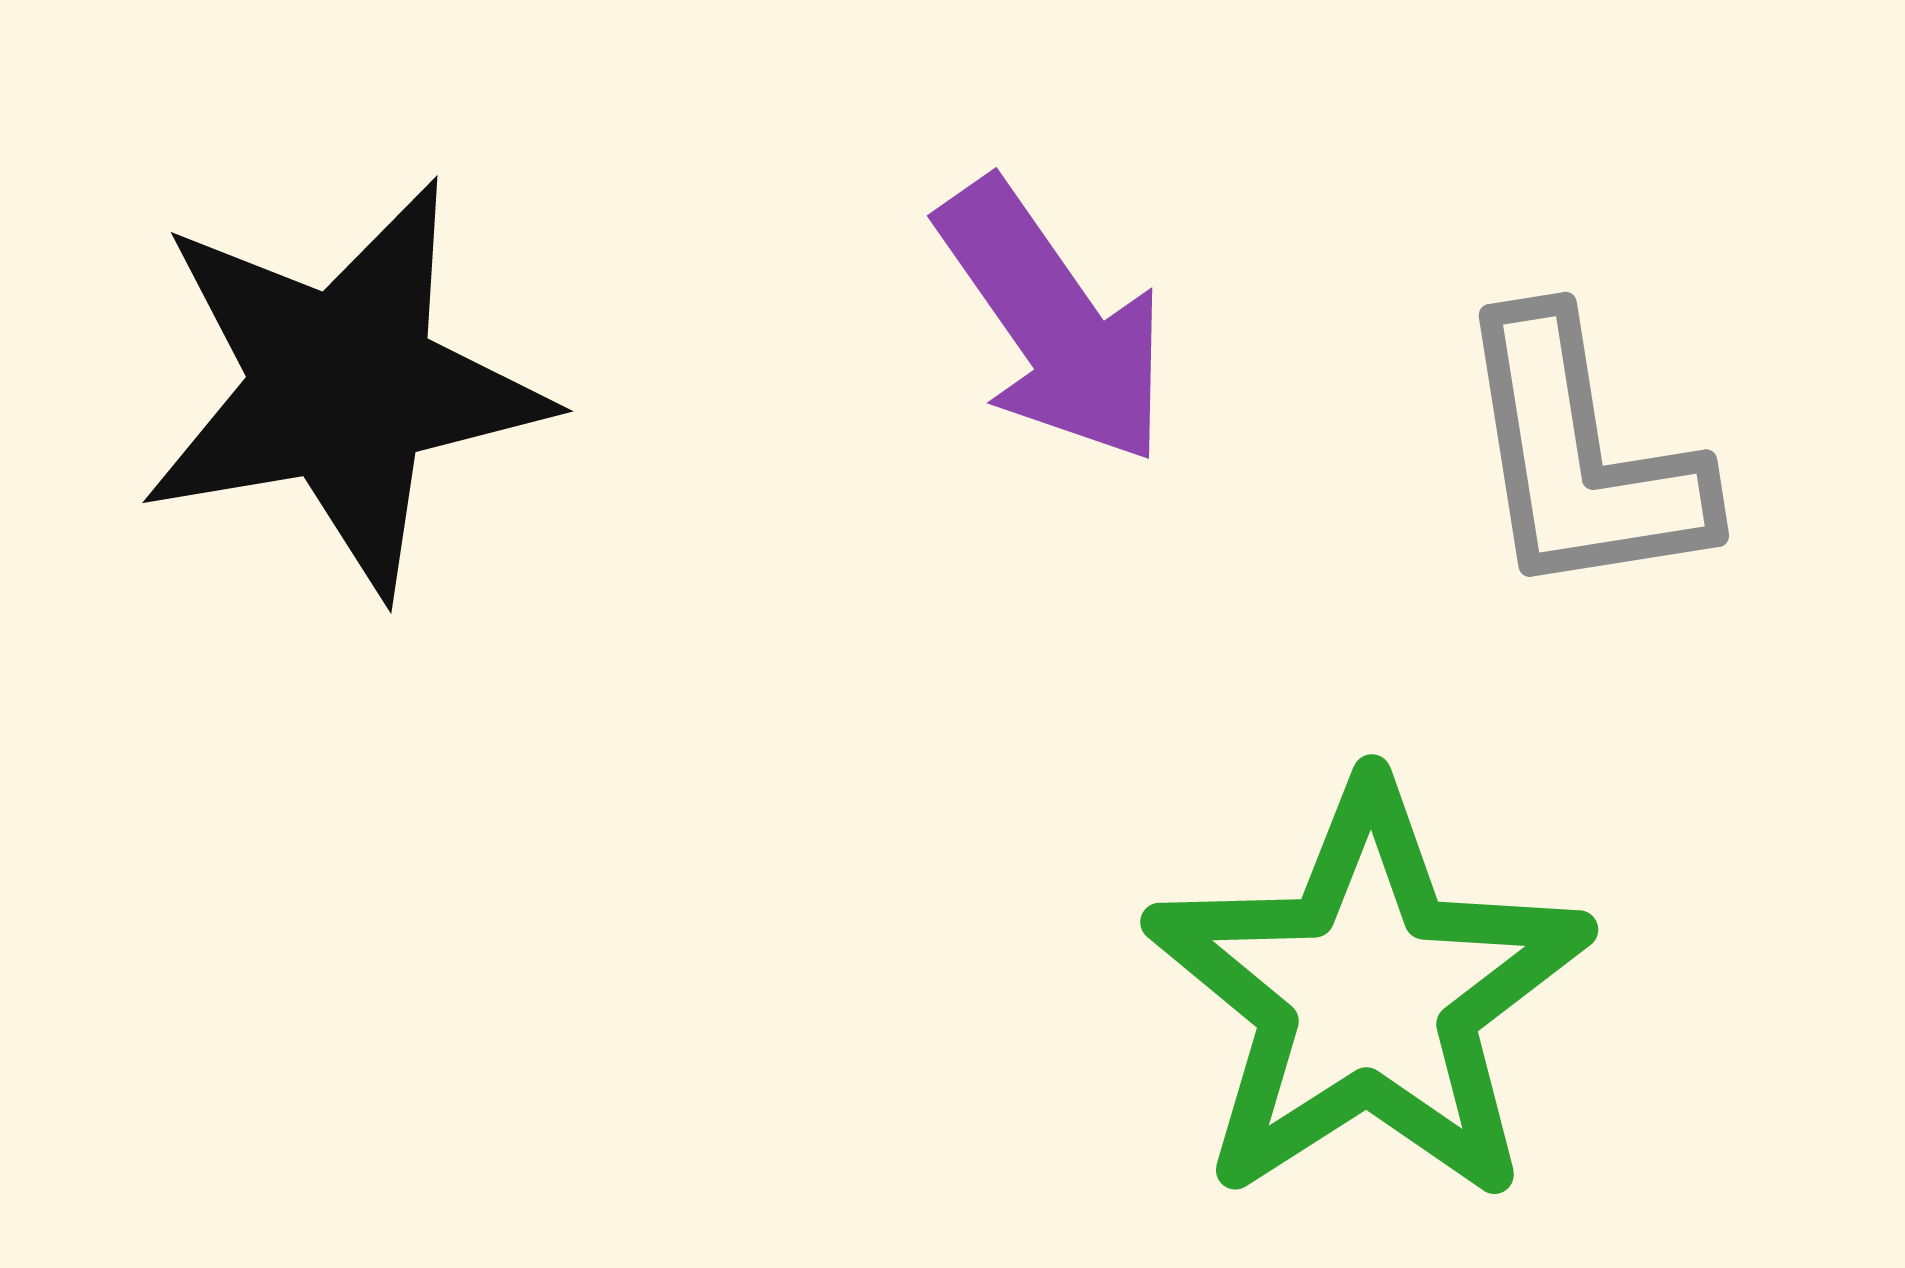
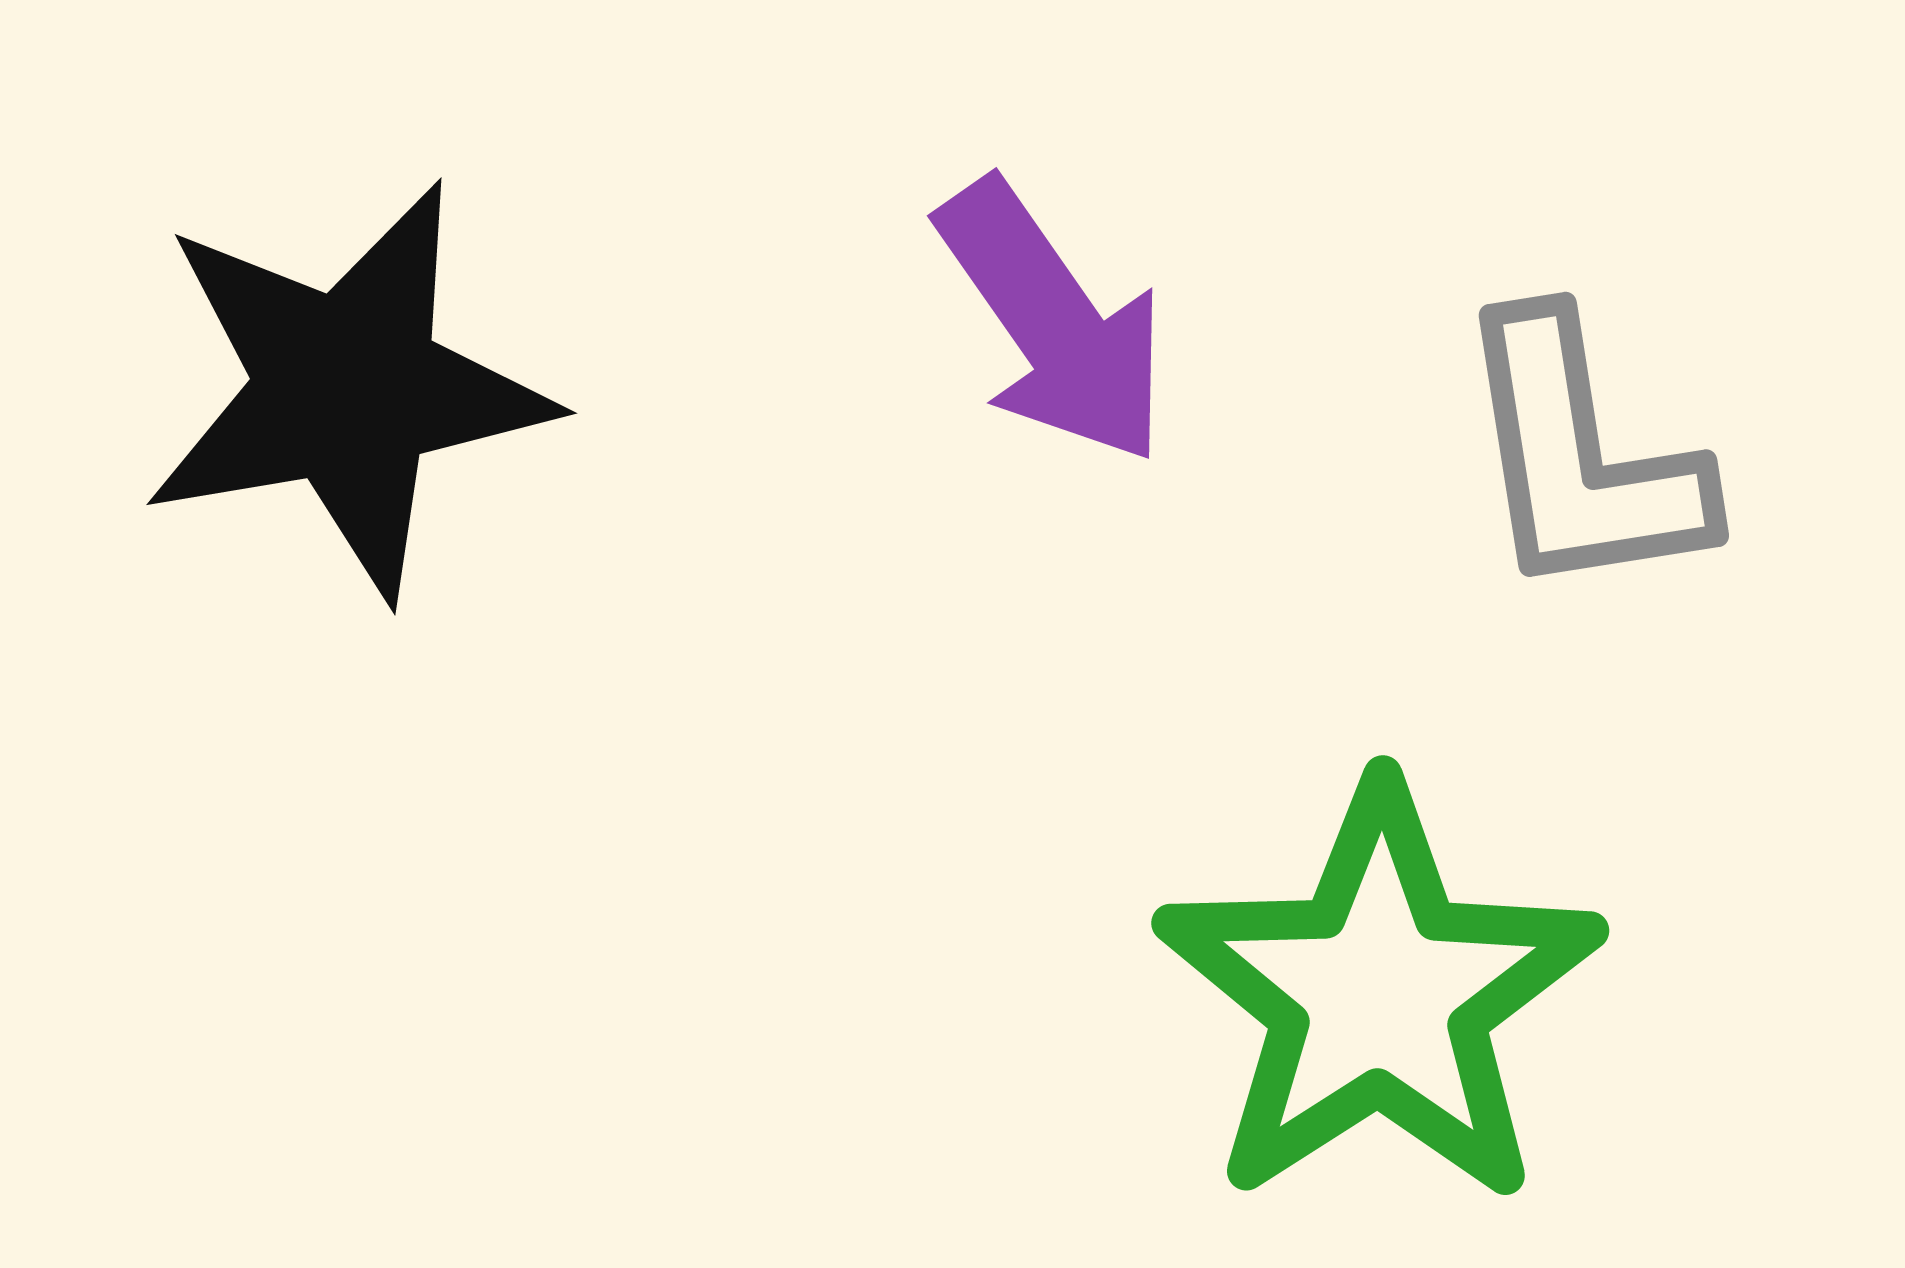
black star: moved 4 px right, 2 px down
green star: moved 11 px right, 1 px down
